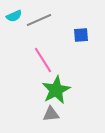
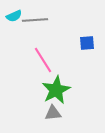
gray line: moved 4 px left; rotated 20 degrees clockwise
blue square: moved 6 px right, 8 px down
gray triangle: moved 2 px right, 1 px up
